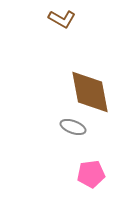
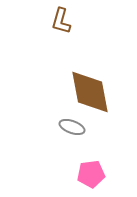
brown L-shape: moved 1 px left, 2 px down; rotated 76 degrees clockwise
gray ellipse: moved 1 px left
